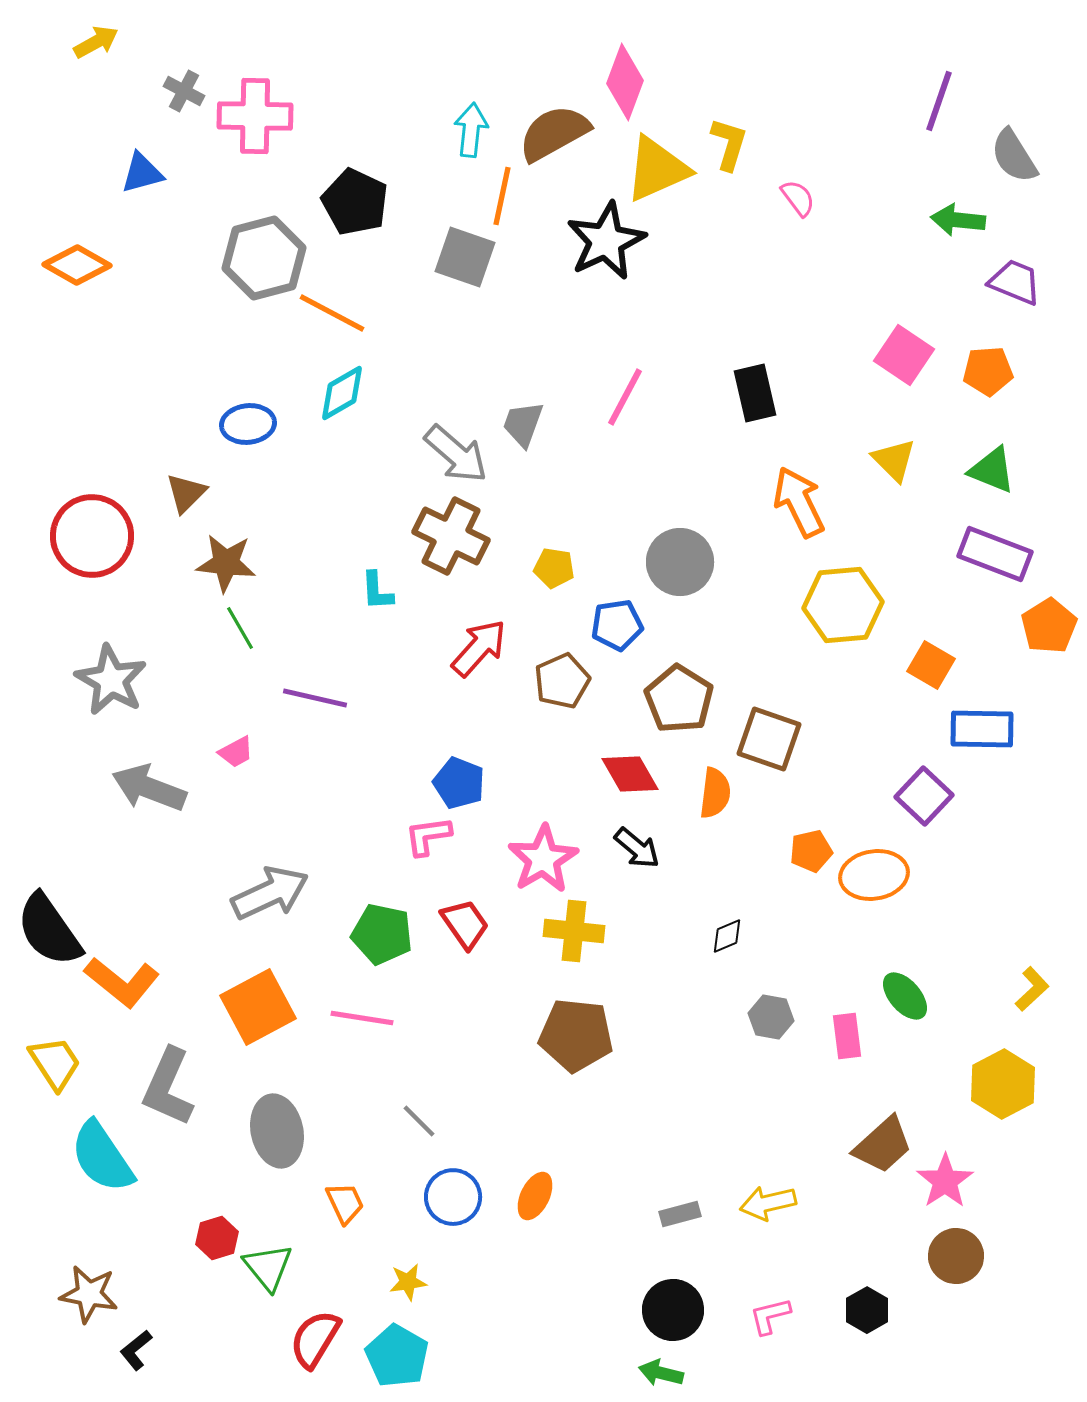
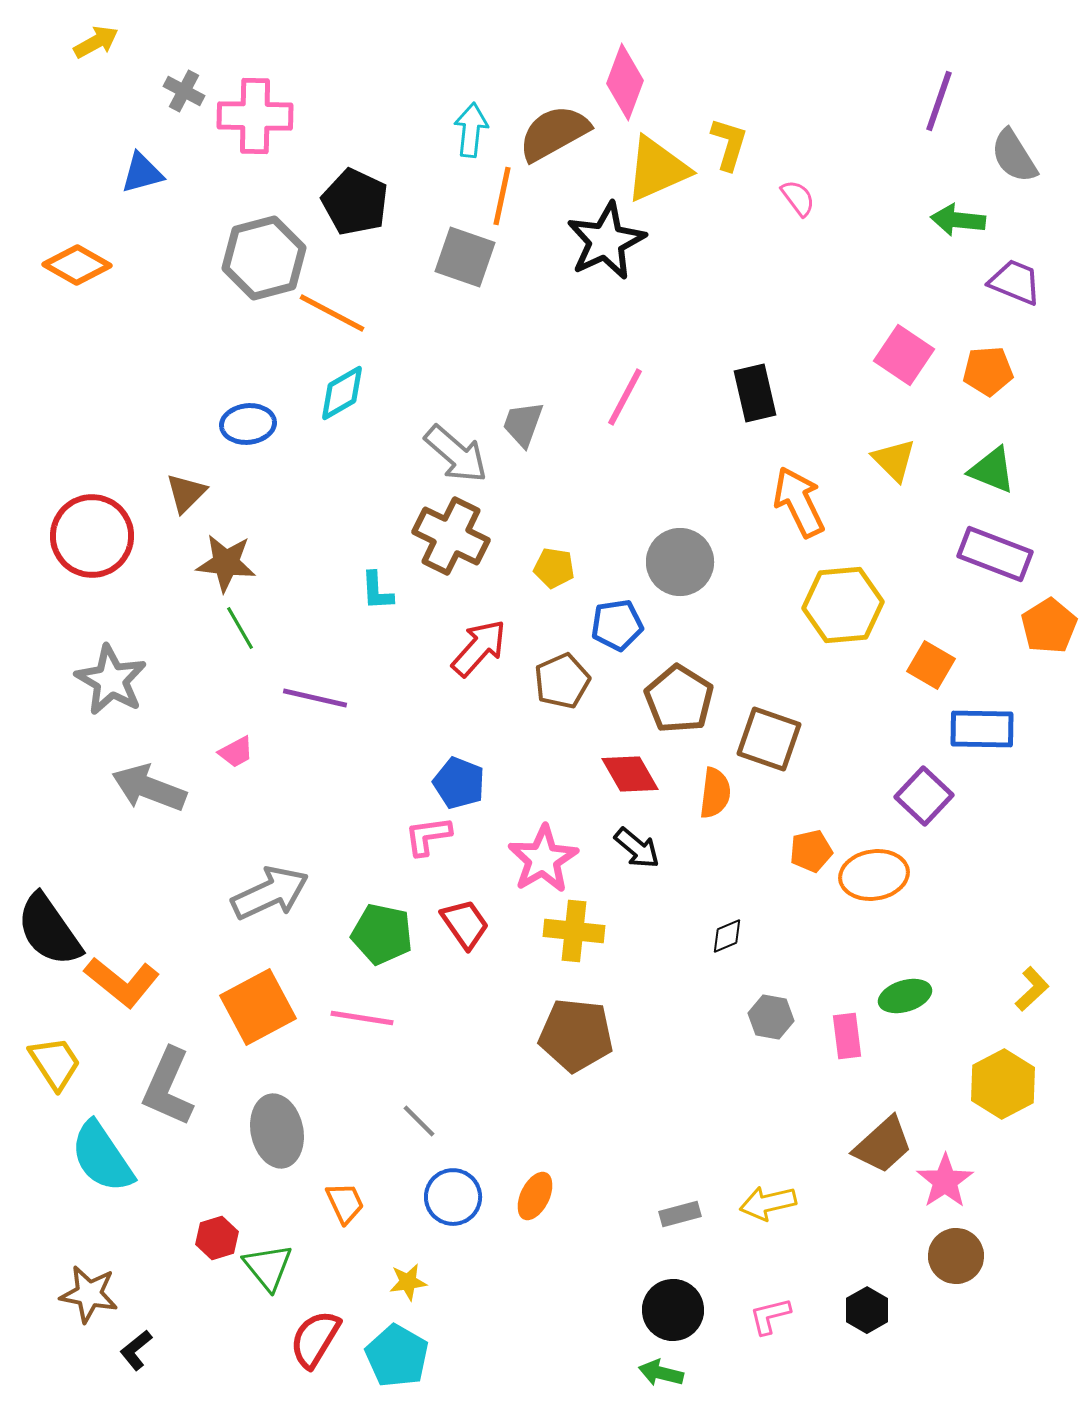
green ellipse at (905, 996): rotated 66 degrees counterclockwise
